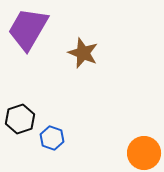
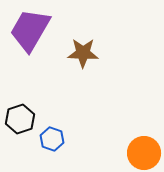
purple trapezoid: moved 2 px right, 1 px down
brown star: rotated 20 degrees counterclockwise
blue hexagon: moved 1 px down
